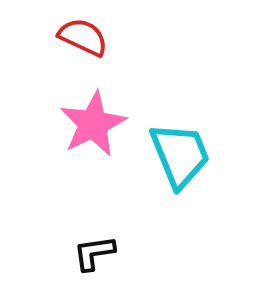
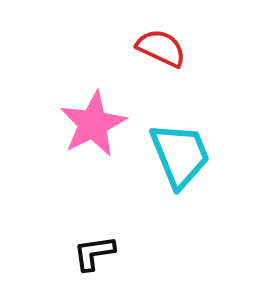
red semicircle: moved 78 px right, 11 px down
